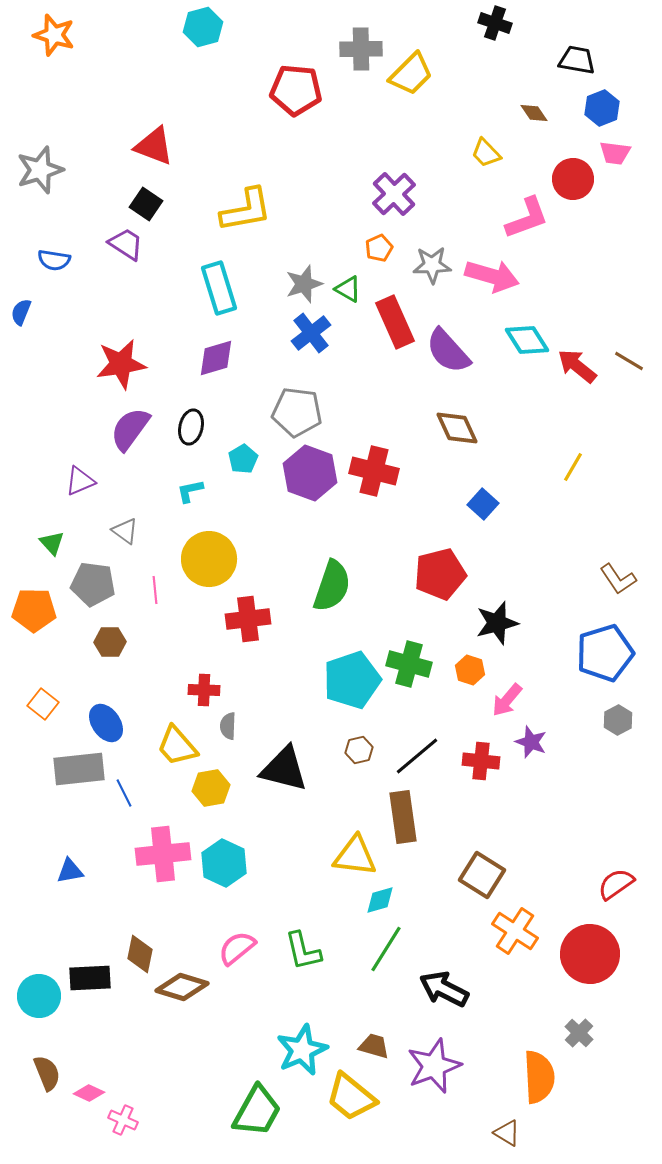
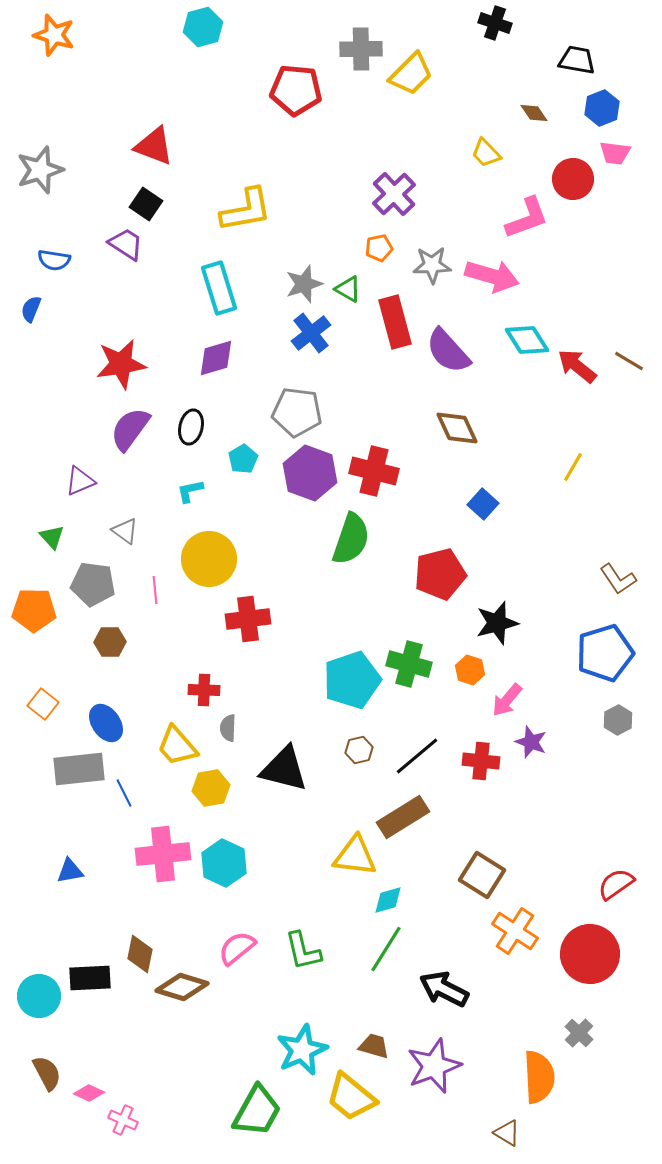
orange pentagon at (379, 248): rotated 12 degrees clockwise
blue semicircle at (21, 312): moved 10 px right, 3 px up
red rectangle at (395, 322): rotated 9 degrees clockwise
green triangle at (52, 543): moved 6 px up
green semicircle at (332, 586): moved 19 px right, 47 px up
gray semicircle at (228, 726): moved 2 px down
brown rectangle at (403, 817): rotated 66 degrees clockwise
cyan diamond at (380, 900): moved 8 px right
brown semicircle at (47, 1073): rotated 6 degrees counterclockwise
